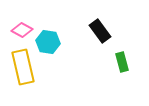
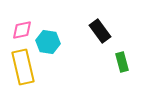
pink diamond: rotated 40 degrees counterclockwise
